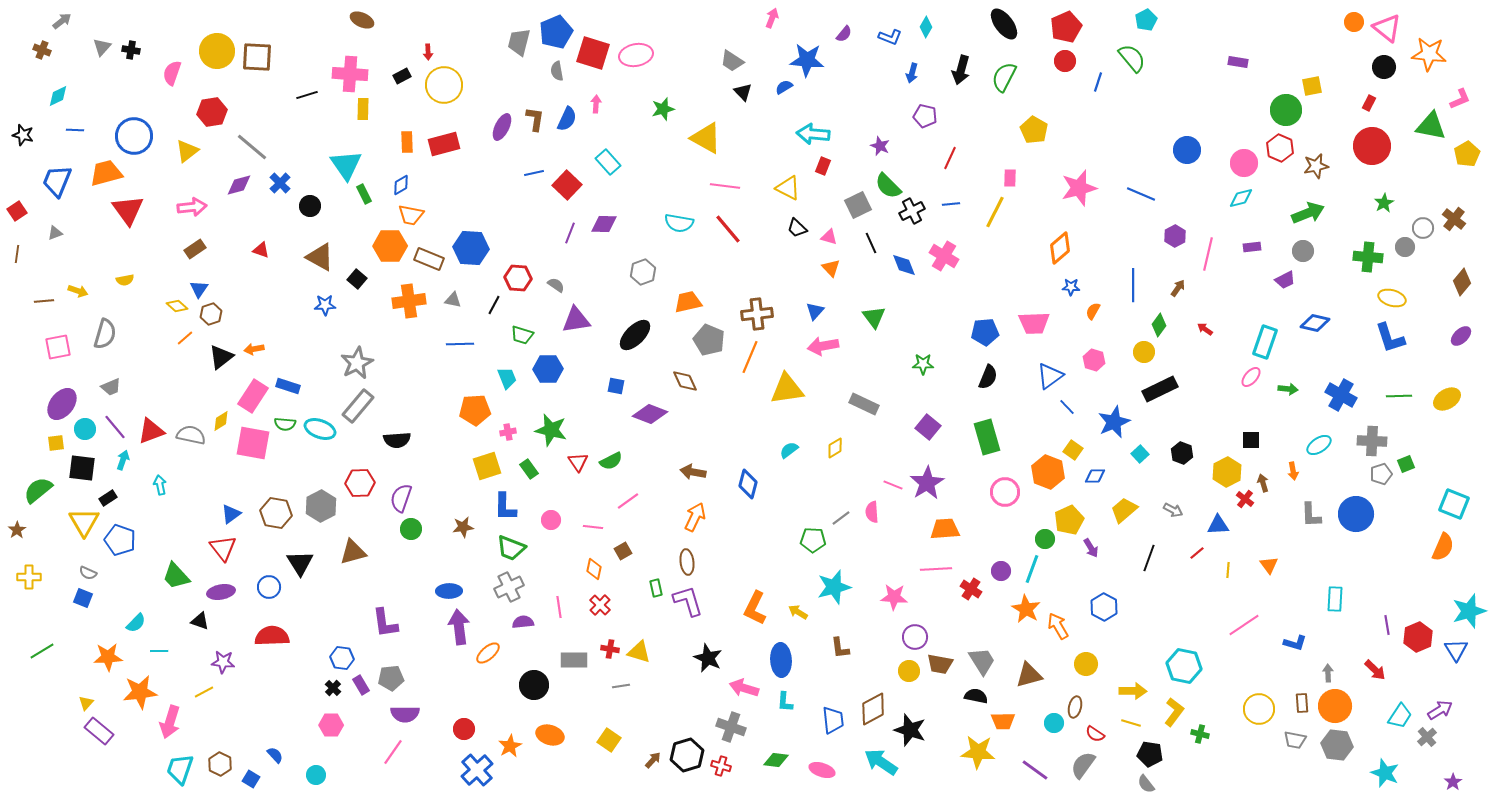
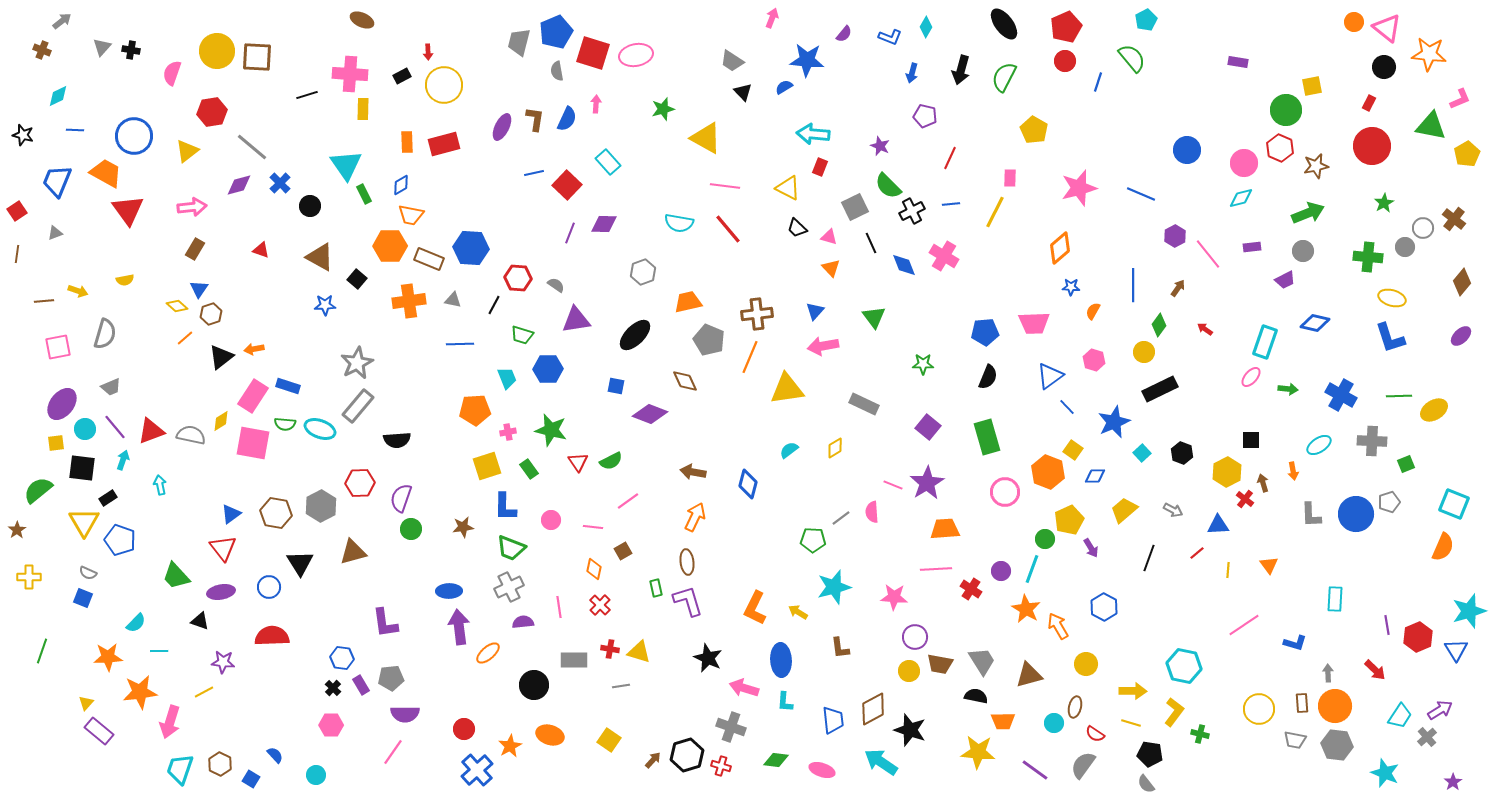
red rectangle at (823, 166): moved 3 px left, 1 px down
orange trapezoid at (106, 173): rotated 44 degrees clockwise
gray square at (858, 205): moved 3 px left, 2 px down
brown rectangle at (195, 249): rotated 25 degrees counterclockwise
pink line at (1208, 254): rotated 52 degrees counterclockwise
yellow ellipse at (1447, 399): moved 13 px left, 11 px down
cyan square at (1140, 454): moved 2 px right, 1 px up
gray pentagon at (1381, 474): moved 8 px right, 28 px down
green line at (42, 651): rotated 40 degrees counterclockwise
